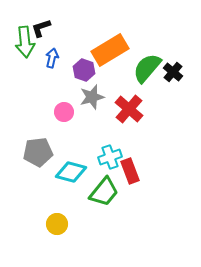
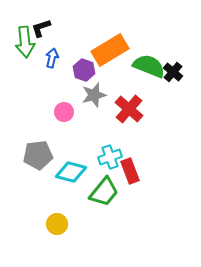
green semicircle: moved 2 px right, 2 px up; rotated 72 degrees clockwise
gray star: moved 2 px right, 2 px up
gray pentagon: moved 3 px down
